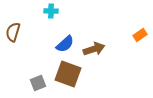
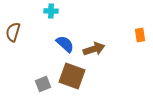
orange rectangle: rotated 64 degrees counterclockwise
blue semicircle: rotated 96 degrees counterclockwise
brown square: moved 4 px right, 2 px down
gray square: moved 5 px right, 1 px down
